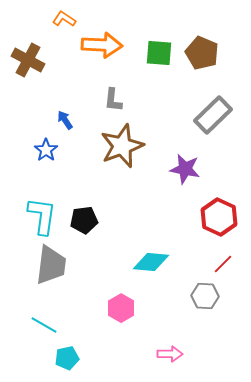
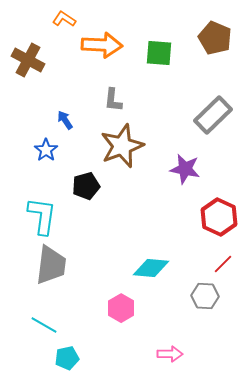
brown pentagon: moved 13 px right, 15 px up
black pentagon: moved 2 px right, 34 px up; rotated 8 degrees counterclockwise
cyan diamond: moved 6 px down
